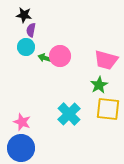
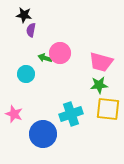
cyan circle: moved 27 px down
pink circle: moved 3 px up
pink trapezoid: moved 5 px left, 2 px down
green star: rotated 24 degrees clockwise
cyan cross: moved 2 px right; rotated 25 degrees clockwise
pink star: moved 8 px left, 8 px up
blue circle: moved 22 px right, 14 px up
